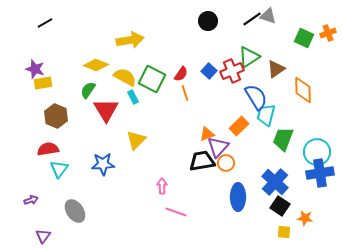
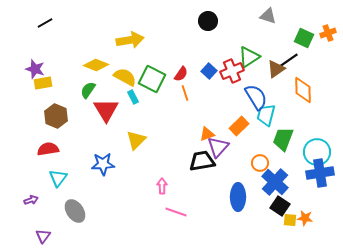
black line at (252, 19): moved 37 px right, 41 px down
orange circle at (226, 163): moved 34 px right
cyan triangle at (59, 169): moved 1 px left, 9 px down
yellow square at (284, 232): moved 6 px right, 12 px up
